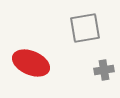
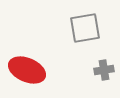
red ellipse: moved 4 px left, 7 px down
